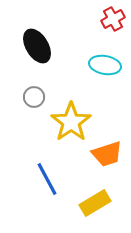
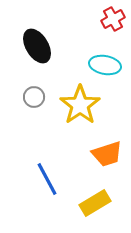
yellow star: moved 9 px right, 17 px up
